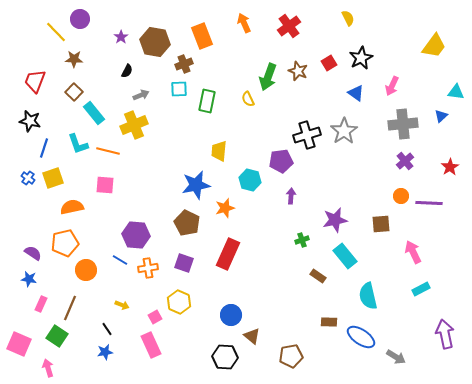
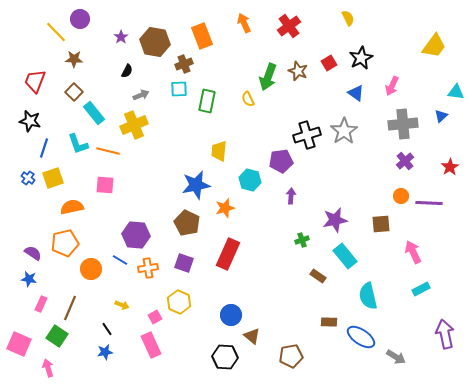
orange circle at (86, 270): moved 5 px right, 1 px up
